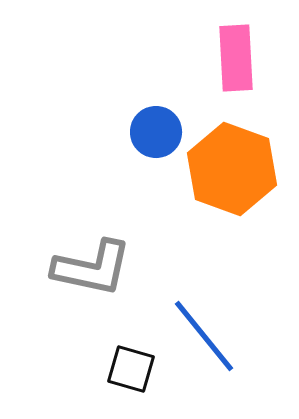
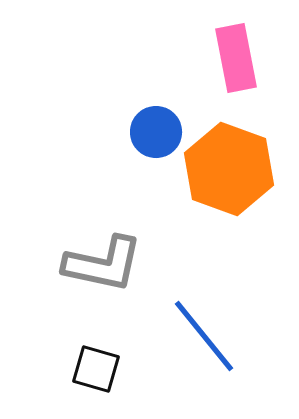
pink rectangle: rotated 8 degrees counterclockwise
orange hexagon: moved 3 px left
gray L-shape: moved 11 px right, 4 px up
black square: moved 35 px left
